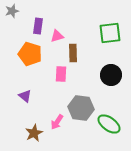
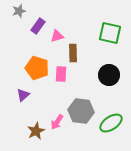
gray star: moved 7 px right
purple rectangle: rotated 28 degrees clockwise
green square: rotated 20 degrees clockwise
orange pentagon: moved 7 px right, 14 px down
black circle: moved 2 px left
purple triangle: moved 2 px left, 1 px up; rotated 40 degrees clockwise
gray hexagon: moved 3 px down
green ellipse: moved 2 px right, 1 px up; rotated 70 degrees counterclockwise
brown star: moved 2 px right, 2 px up
